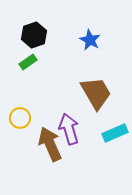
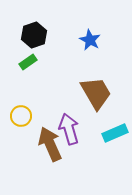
yellow circle: moved 1 px right, 2 px up
